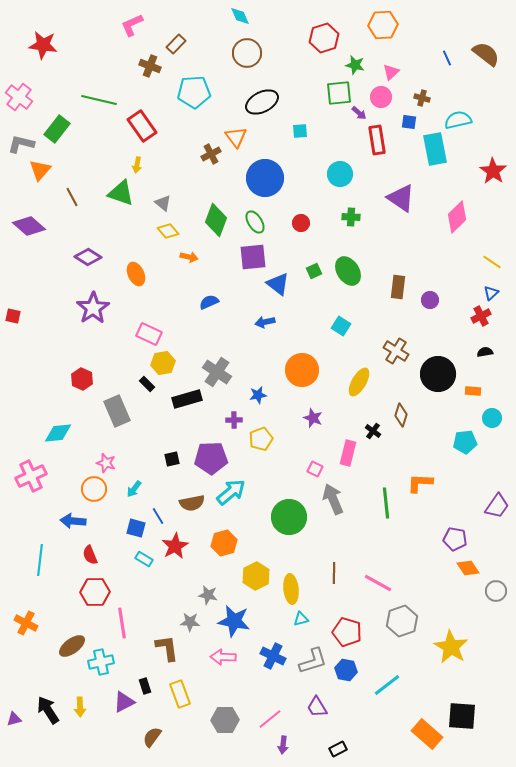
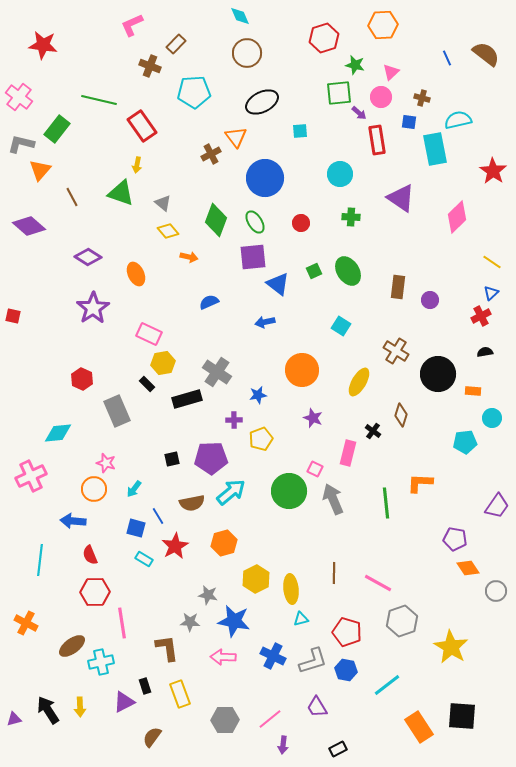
green circle at (289, 517): moved 26 px up
yellow hexagon at (256, 576): moved 3 px down
orange rectangle at (427, 734): moved 8 px left, 7 px up; rotated 16 degrees clockwise
